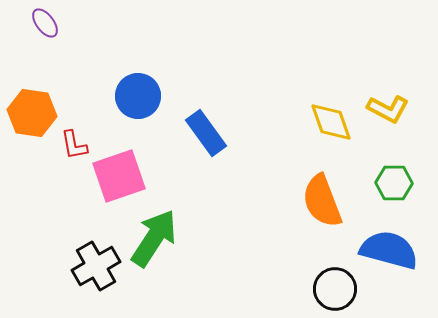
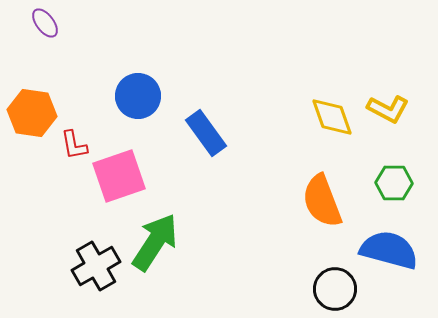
yellow diamond: moved 1 px right, 5 px up
green arrow: moved 1 px right, 4 px down
